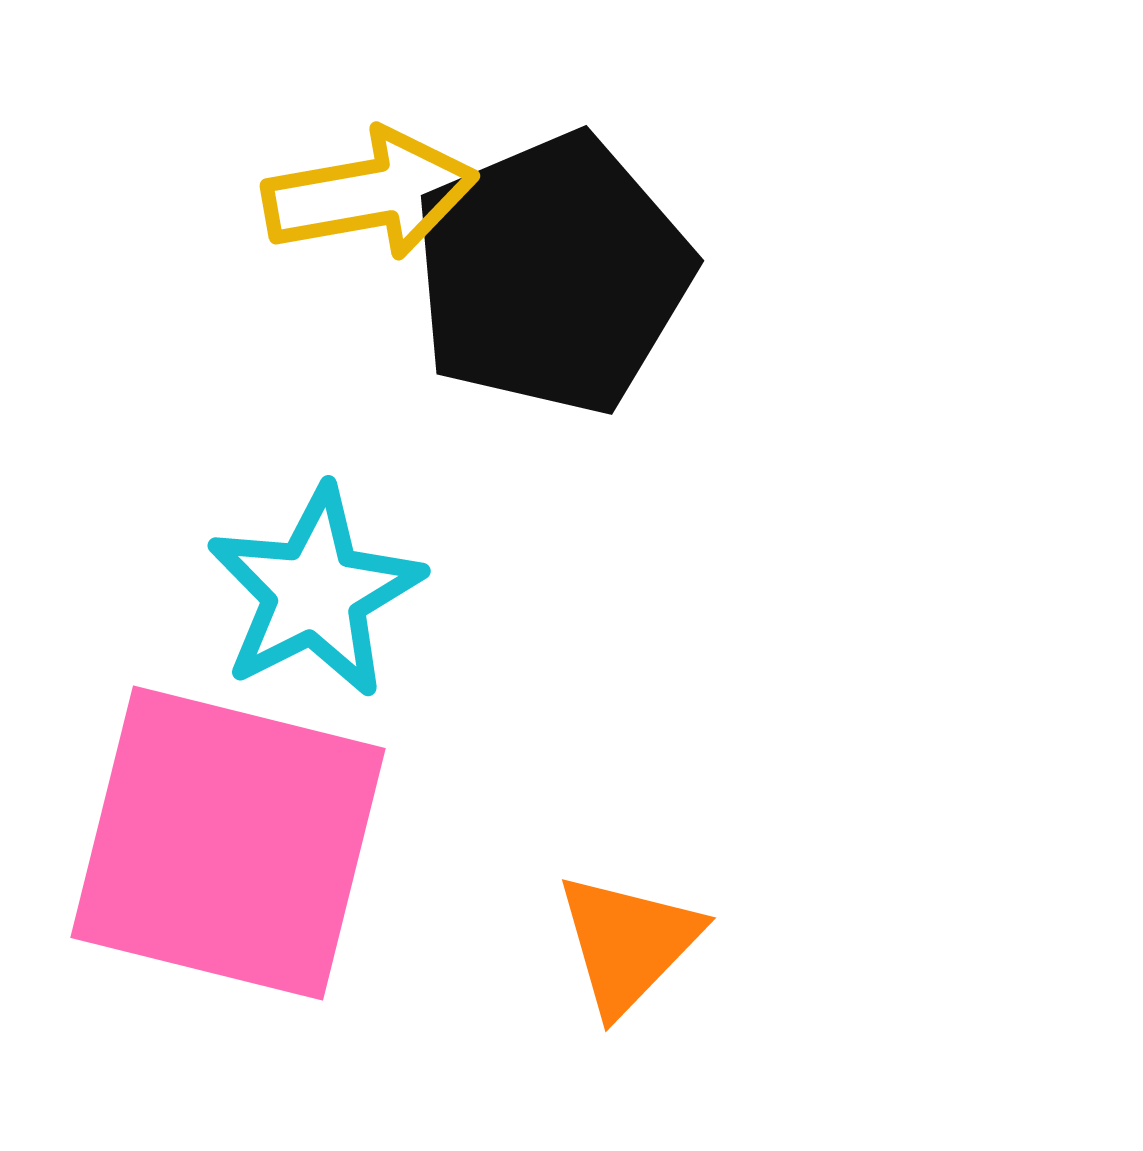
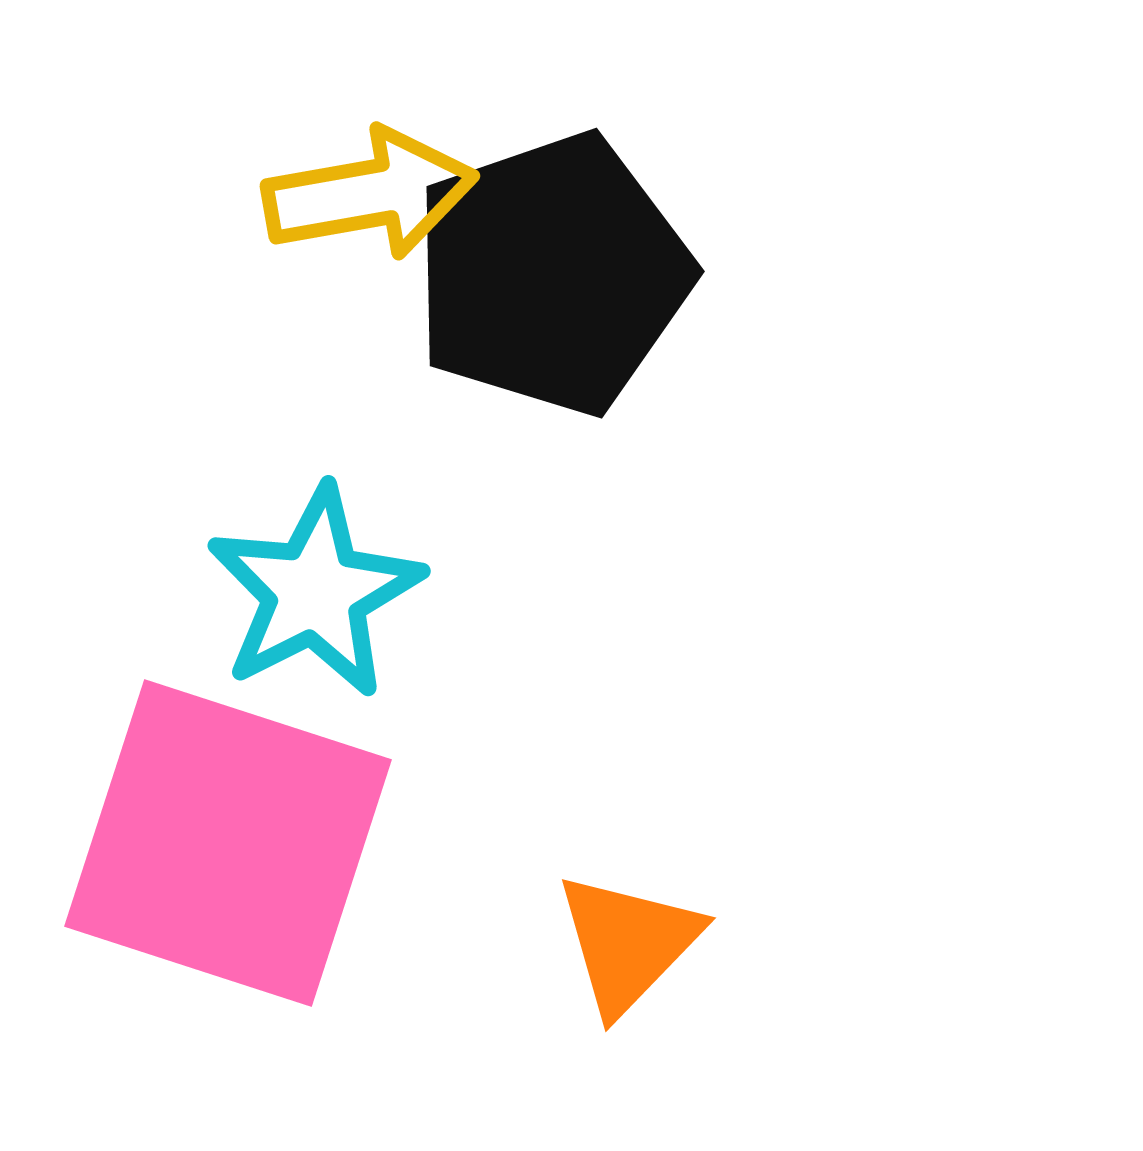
black pentagon: rotated 4 degrees clockwise
pink square: rotated 4 degrees clockwise
